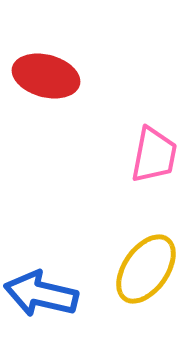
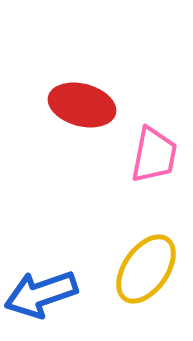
red ellipse: moved 36 px right, 29 px down
blue arrow: rotated 32 degrees counterclockwise
